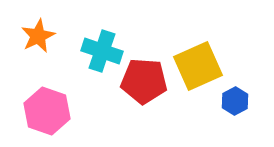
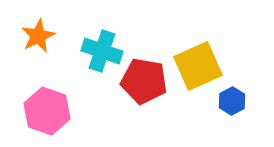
red pentagon: rotated 6 degrees clockwise
blue hexagon: moved 3 px left
